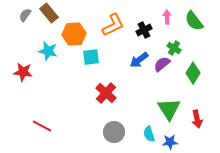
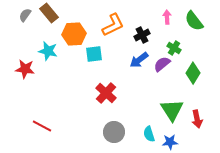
black cross: moved 2 px left, 5 px down
cyan square: moved 3 px right, 3 px up
red star: moved 2 px right, 3 px up
green triangle: moved 3 px right, 1 px down
